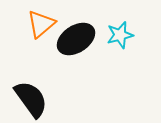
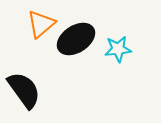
cyan star: moved 2 px left, 14 px down; rotated 8 degrees clockwise
black semicircle: moved 7 px left, 9 px up
